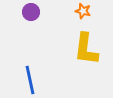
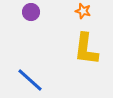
blue line: rotated 36 degrees counterclockwise
